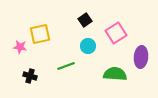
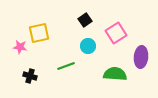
yellow square: moved 1 px left, 1 px up
